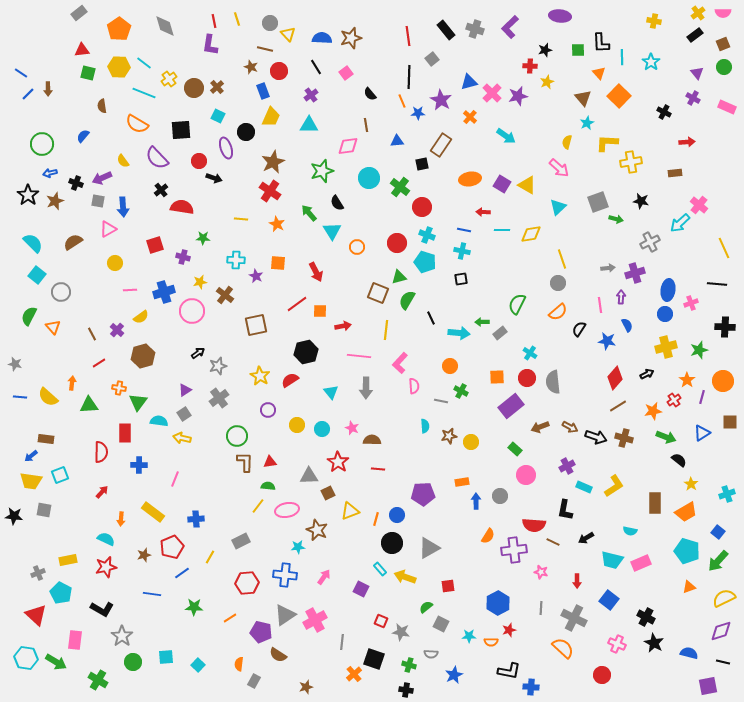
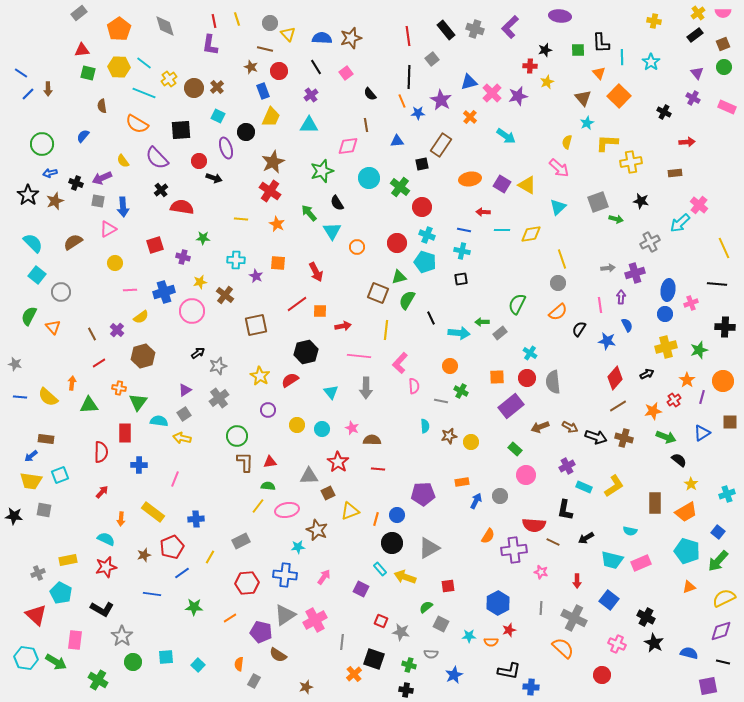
blue arrow at (476, 501): rotated 28 degrees clockwise
